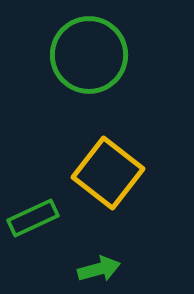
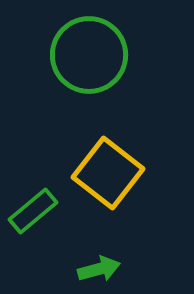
green rectangle: moved 7 px up; rotated 15 degrees counterclockwise
